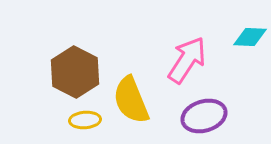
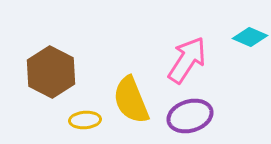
cyan diamond: rotated 20 degrees clockwise
brown hexagon: moved 24 px left
purple ellipse: moved 14 px left
